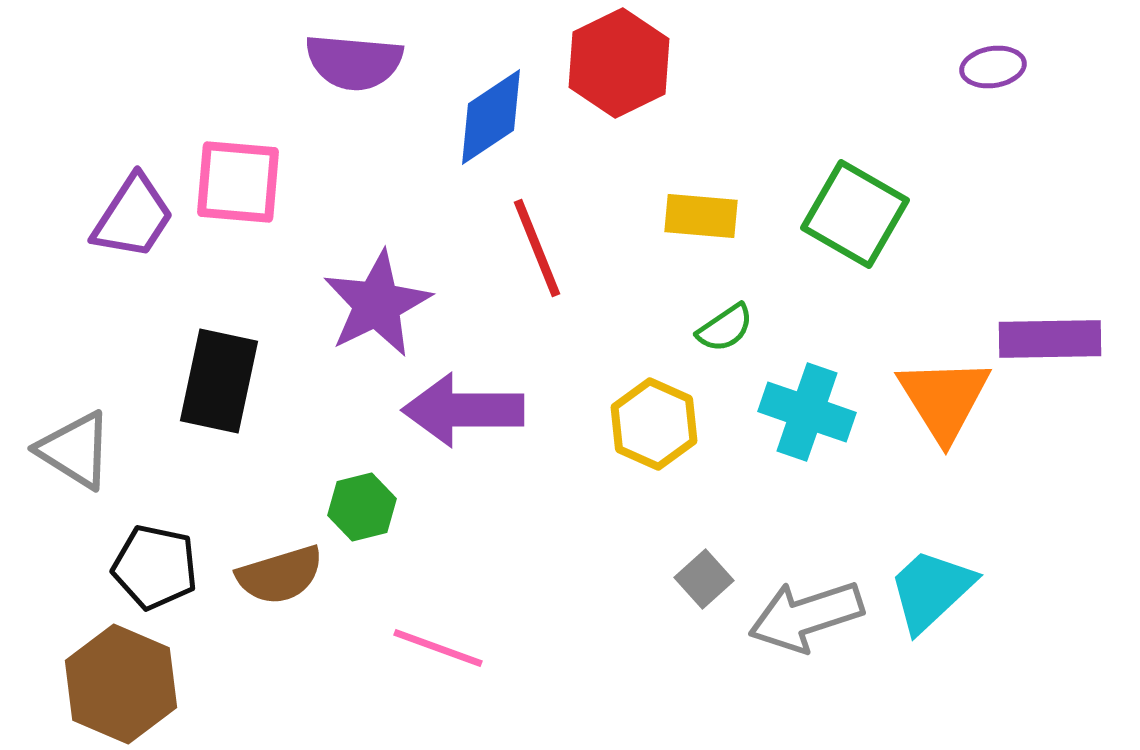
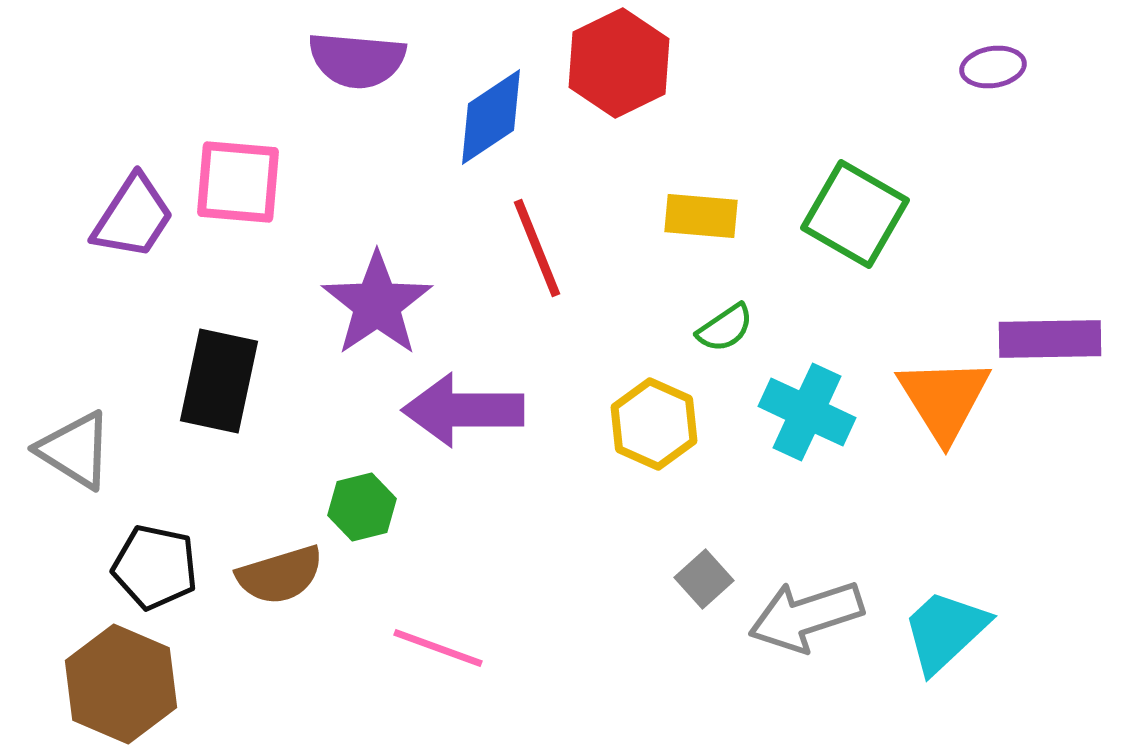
purple semicircle: moved 3 px right, 2 px up
purple star: rotated 8 degrees counterclockwise
cyan cross: rotated 6 degrees clockwise
cyan trapezoid: moved 14 px right, 41 px down
